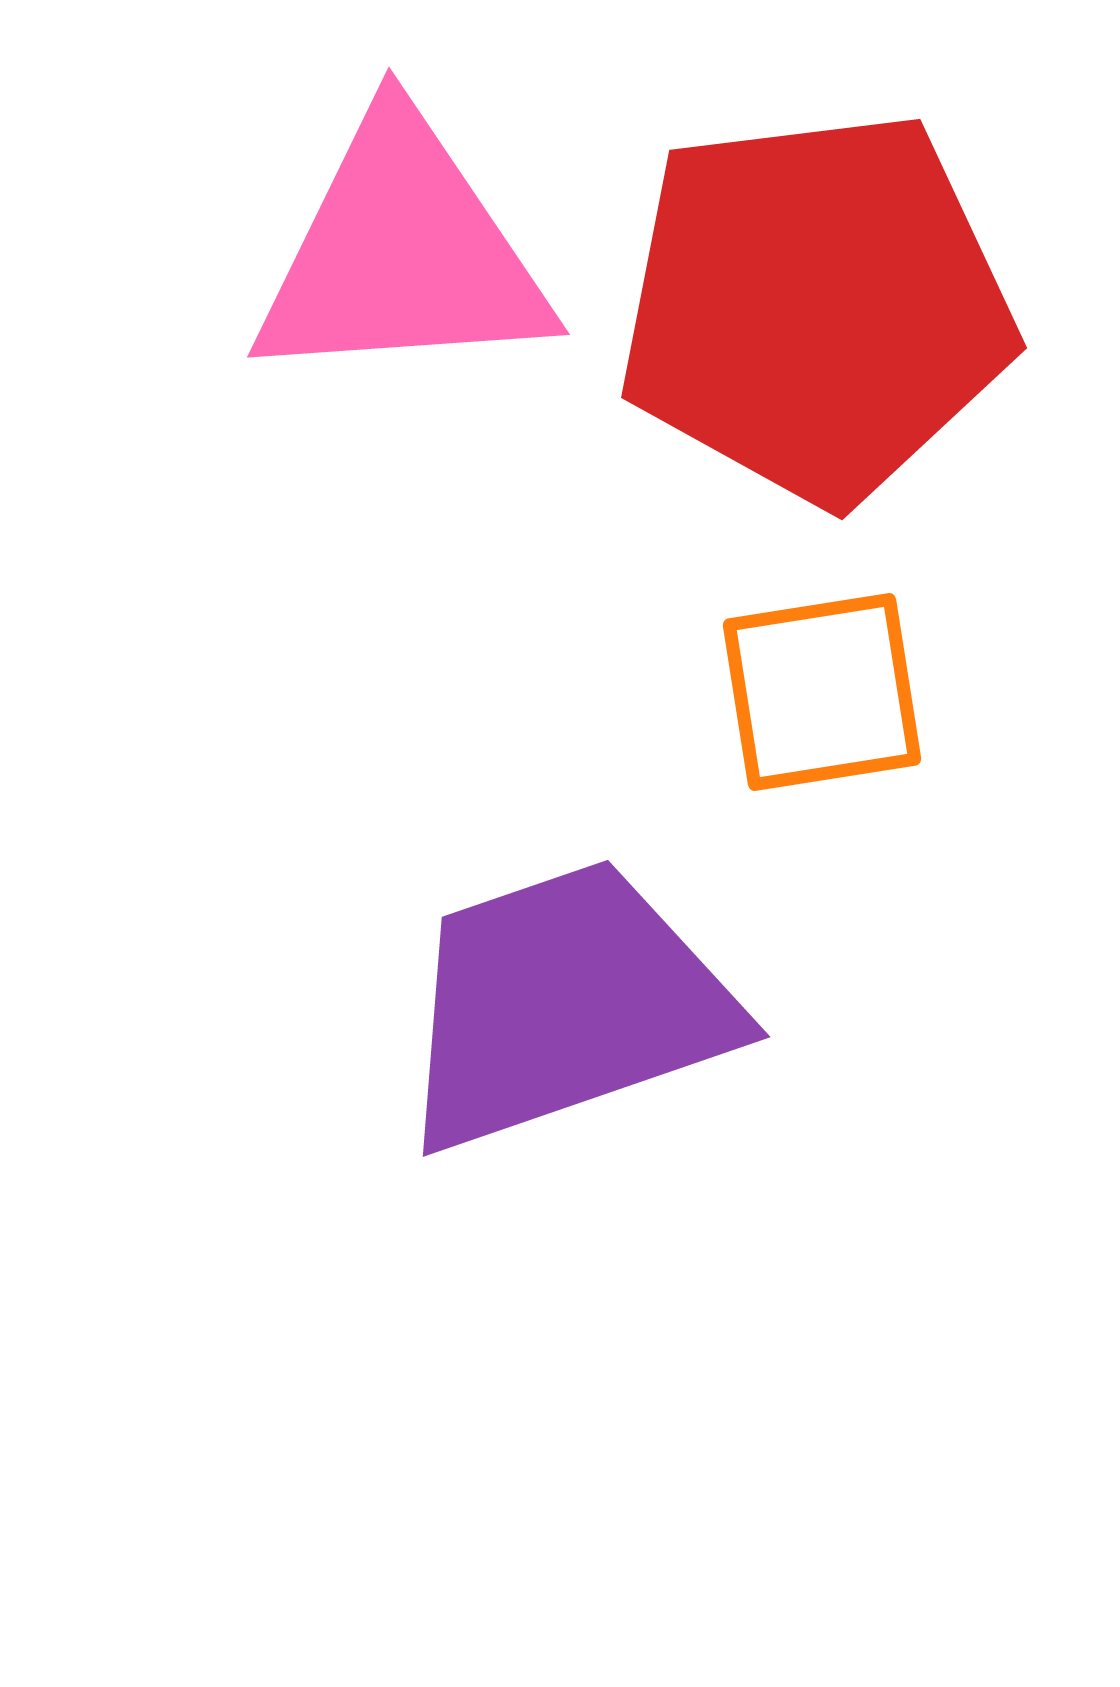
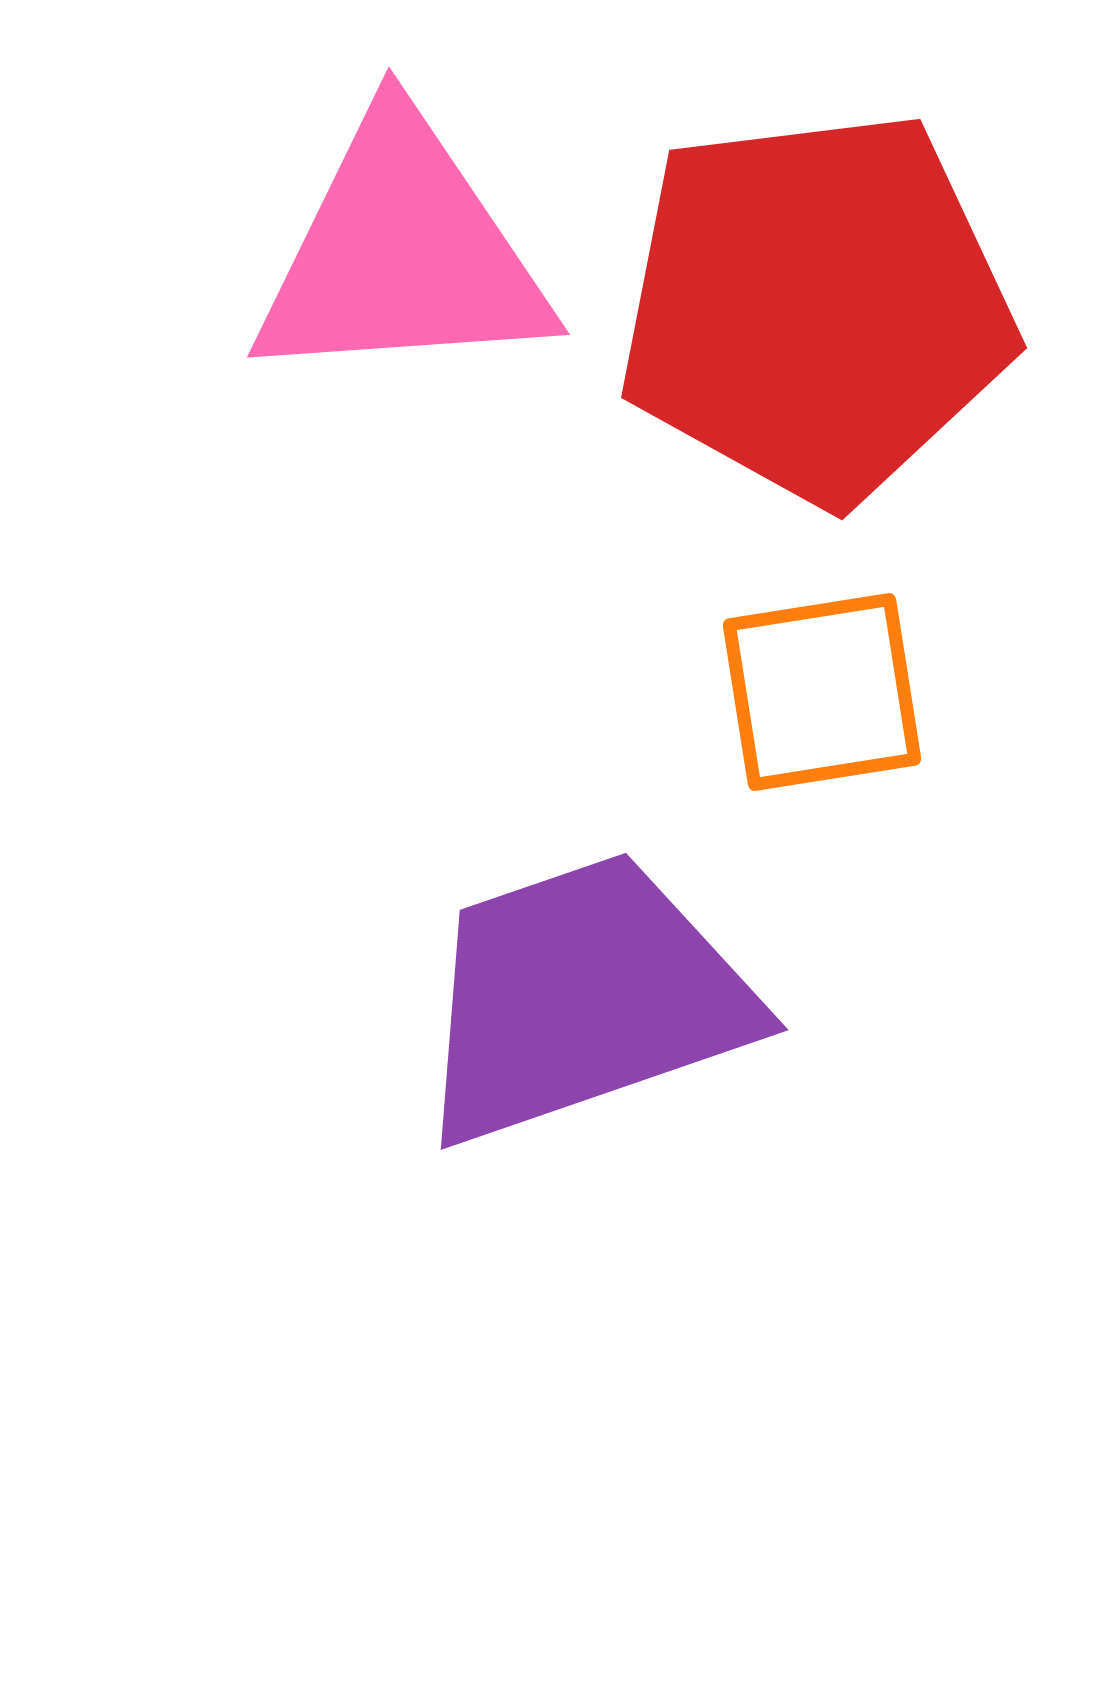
purple trapezoid: moved 18 px right, 7 px up
